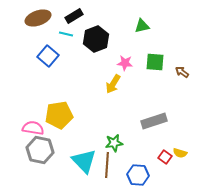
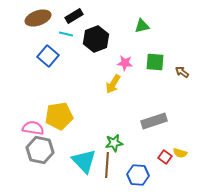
yellow pentagon: moved 1 px down
